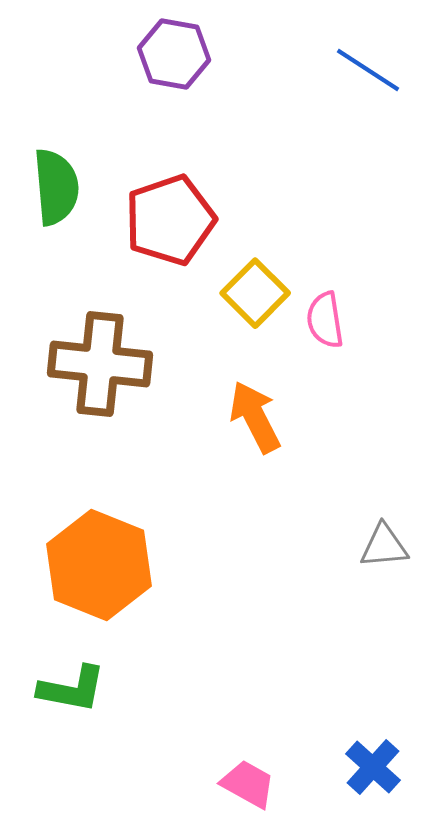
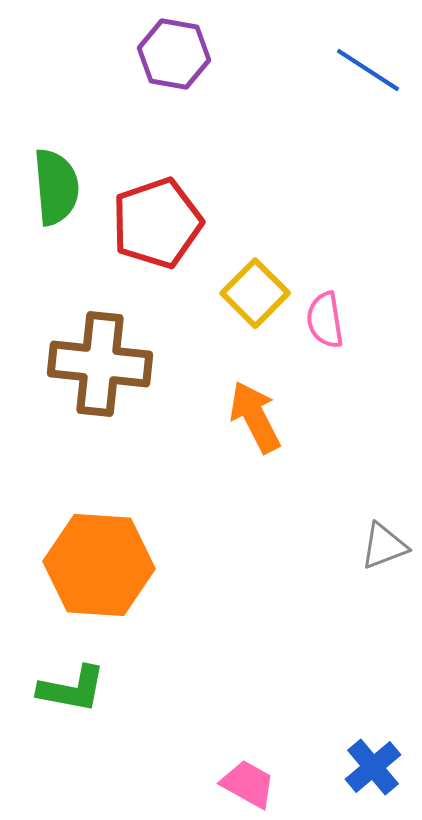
red pentagon: moved 13 px left, 3 px down
gray triangle: rotated 16 degrees counterclockwise
orange hexagon: rotated 18 degrees counterclockwise
blue cross: rotated 8 degrees clockwise
